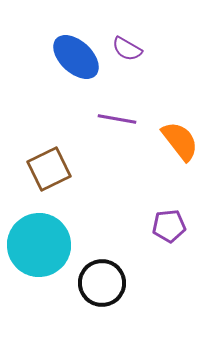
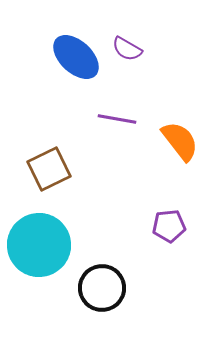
black circle: moved 5 px down
